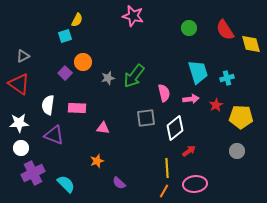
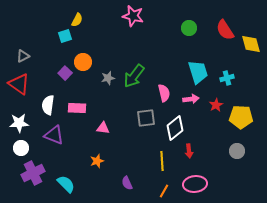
red arrow: rotated 120 degrees clockwise
yellow line: moved 5 px left, 7 px up
purple semicircle: moved 8 px right; rotated 24 degrees clockwise
